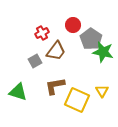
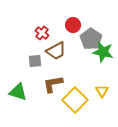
red cross: rotated 24 degrees counterclockwise
brown trapezoid: rotated 25 degrees clockwise
gray square: rotated 24 degrees clockwise
brown L-shape: moved 2 px left, 2 px up
yellow square: moved 2 px left; rotated 20 degrees clockwise
